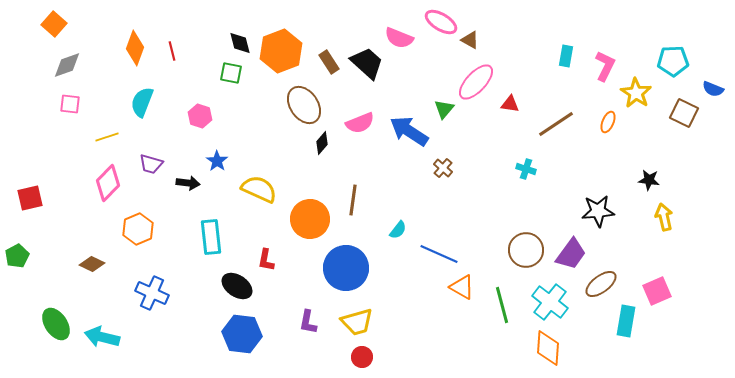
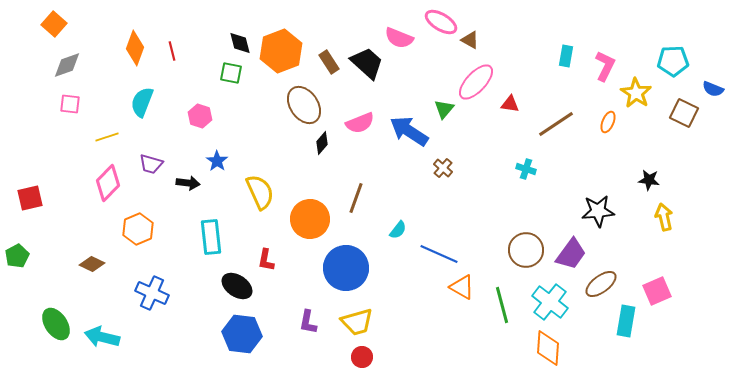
yellow semicircle at (259, 189): moved 1 px right, 3 px down; rotated 42 degrees clockwise
brown line at (353, 200): moved 3 px right, 2 px up; rotated 12 degrees clockwise
